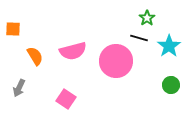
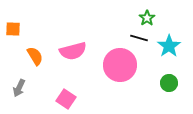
pink circle: moved 4 px right, 4 px down
green circle: moved 2 px left, 2 px up
